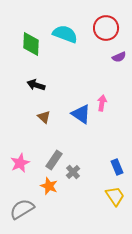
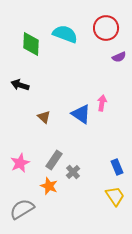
black arrow: moved 16 px left
